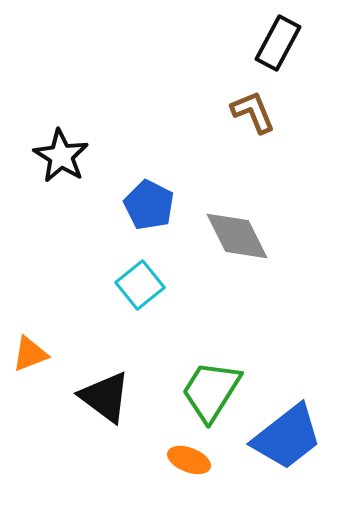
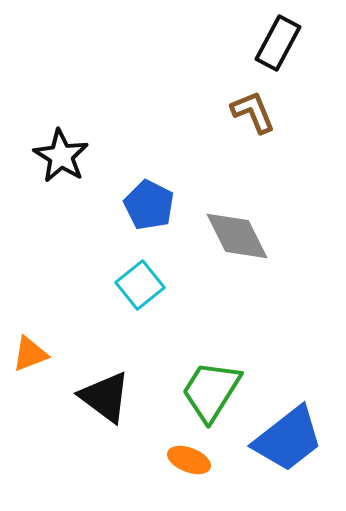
blue trapezoid: moved 1 px right, 2 px down
